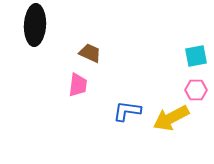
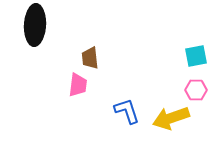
brown trapezoid: moved 5 px down; rotated 120 degrees counterclockwise
blue L-shape: rotated 64 degrees clockwise
yellow arrow: rotated 9 degrees clockwise
